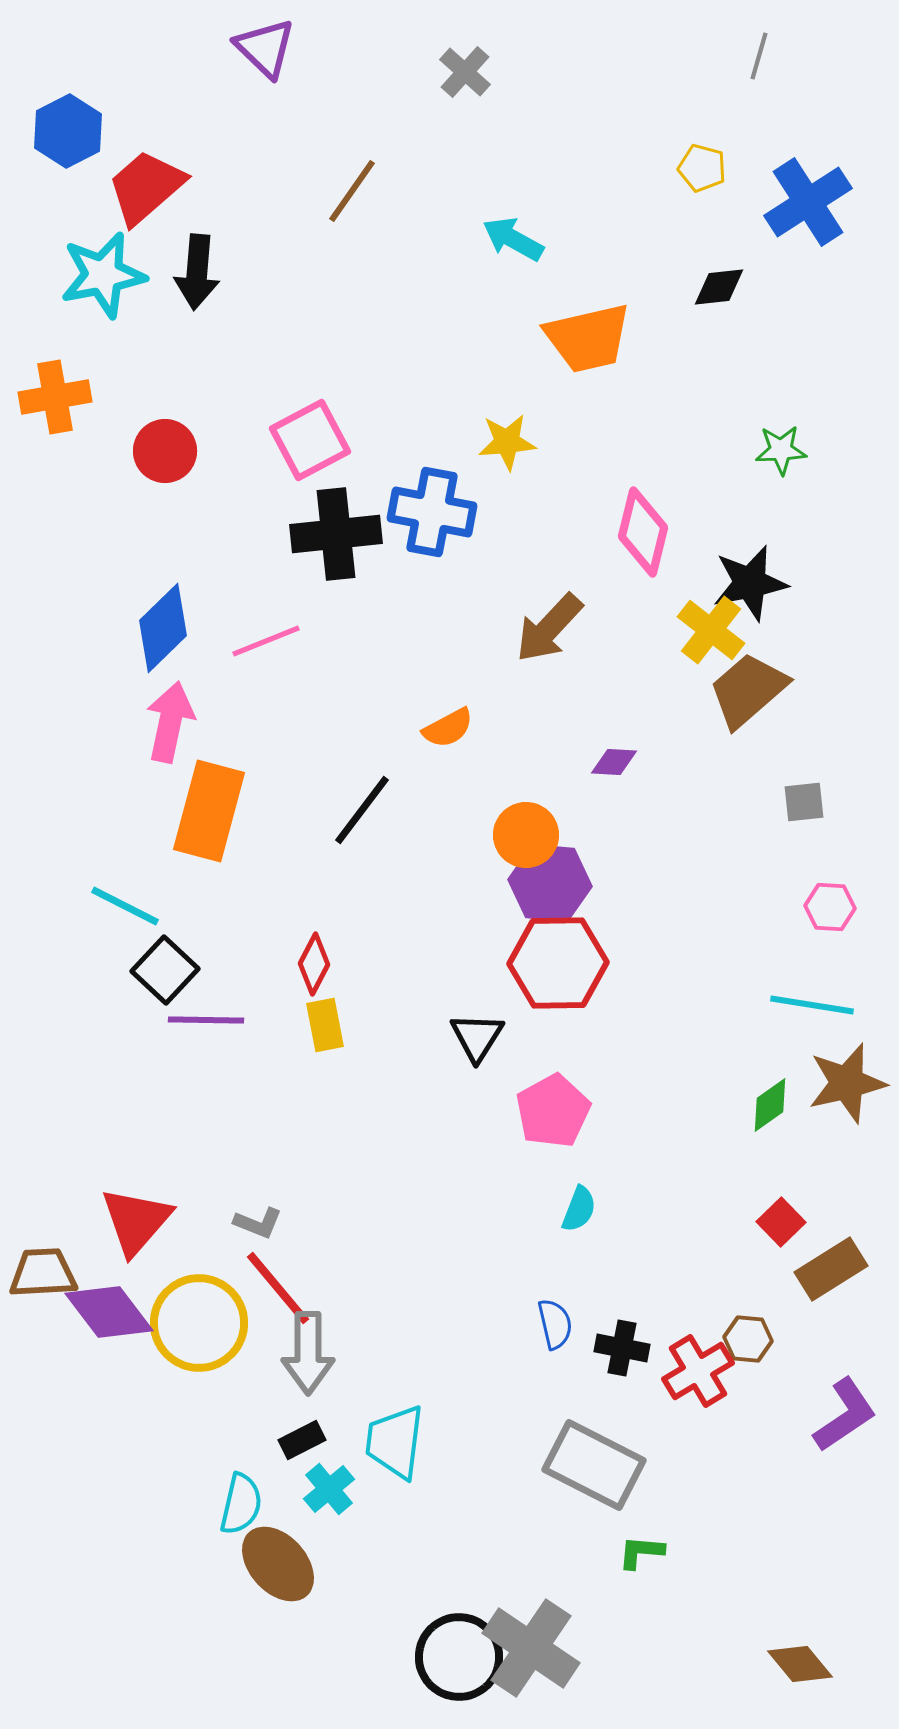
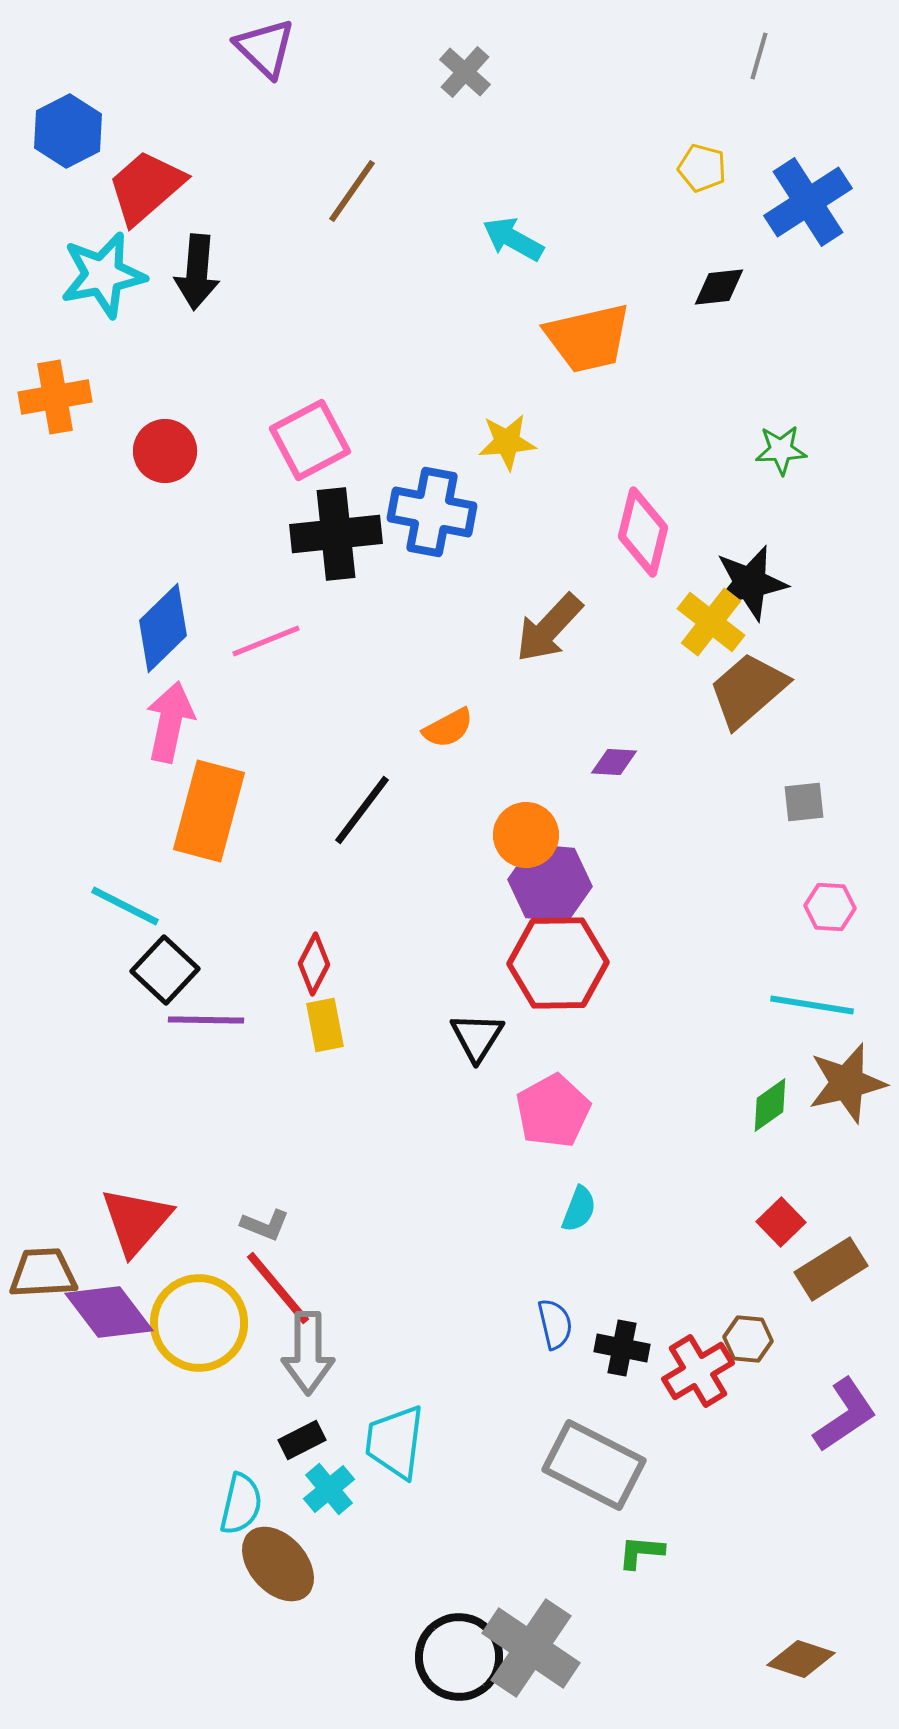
yellow cross at (711, 630): moved 8 px up
gray L-shape at (258, 1223): moved 7 px right, 2 px down
brown diamond at (800, 1664): moved 1 px right, 5 px up; rotated 32 degrees counterclockwise
